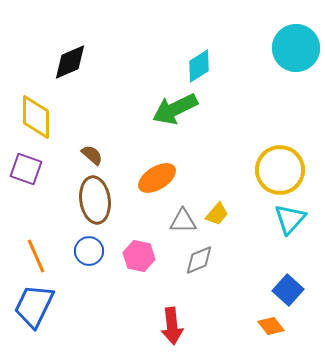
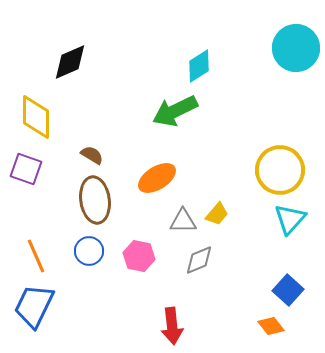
green arrow: moved 2 px down
brown semicircle: rotated 10 degrees counterclockwise
